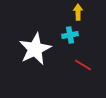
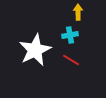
white star: moved 1 px down
red line: moved 12 px left, 5 px up
